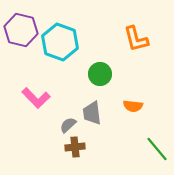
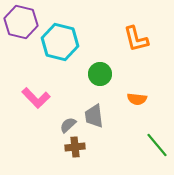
purple hexagon: moved 8 px up
cyan hexagon: rotated 6 degrees counterclockwise
orange semicircle: moved 4 px right, 7 px up
gray trapezoid: moved 2 px right, 3 px down
green line: moved 4 px up
